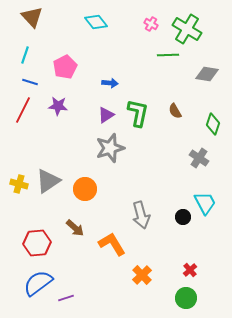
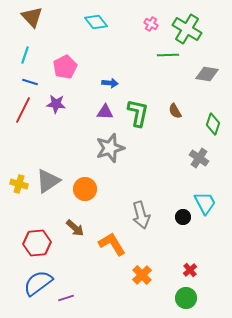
purple star: moved 2 px left, 2 px up
purple triangle: moved 1 px left, 3 px up; rotated 36 degrees clockwise
